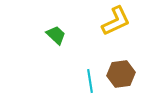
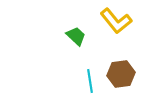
yellow L-shape: rotated 76 degrees clockwise
green trapezoid: moved 20 px right, 1 px down
